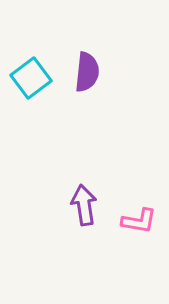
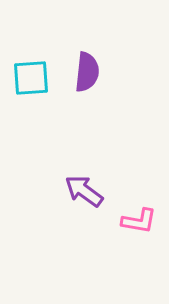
cyan square: rotated 33 degrees clockwise
purple arrow: moved 14 px up; rotated 45 degrees counterclockwise
